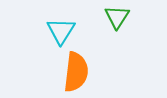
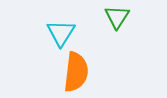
cyan triangle: moved 2 px down
